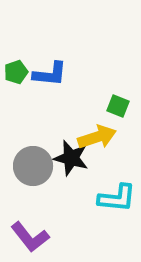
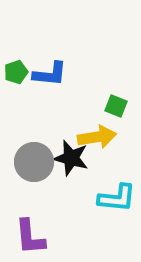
green square: moved 2 px left
yellow arrow: rotated 9 degrees clockwise
gray circle: moved 1 px right, 4 px up
purple L-shape: rotated 33 degrees clockwise
